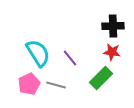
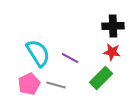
purple line: rotated 24 degrees counterclockwise
